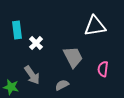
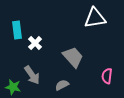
white triangle: moved 8 px up
white cross: moved 1 px left
gray trapezoid: rotated 15 degrees counterclockwise
pink semicircle: moved 4 px right, 7 px down
green star: moved 2 px right
